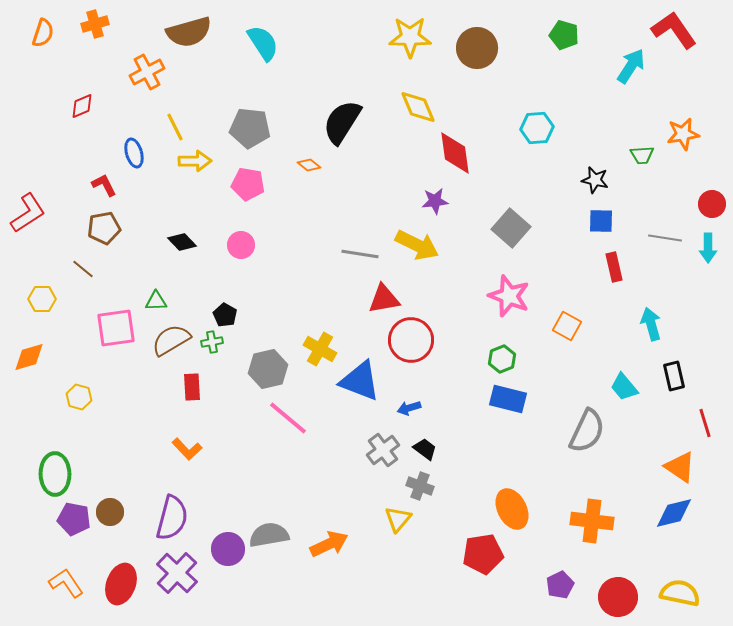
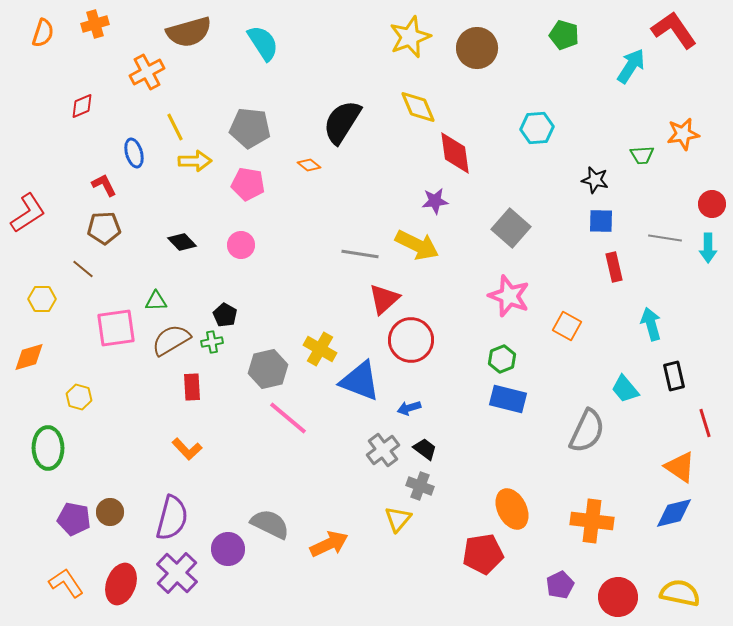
yellow star at (410, 37): rotated 21 degrees counterclockwise
brown pentagon at (104, 228): rotated 8 degrees clockwise
red triangle at (384, 299): rotated 32 degrees counterclockwise
cyan trapezoid at (624, 387): moved 1 px right, 2 px down
green ellipse at (55, 474): moved 7 px left, 26 px up
gray semicircle at (269, 535): moved 1 px right, 11 px up; rotated 36 degrees clockwise
